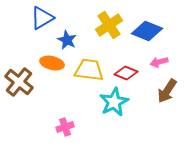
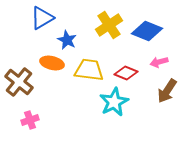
pink cross: moved 35 px left, 7 px up
